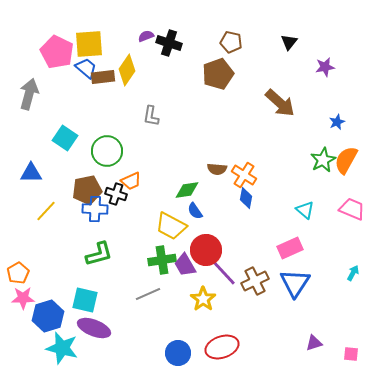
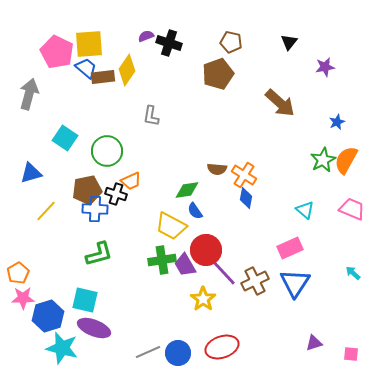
blue triangle at (31, 173): rotated 15 degrees counterclockwise
cyan arrow at (353, 273): rotated 77 degrees counterclockwise
gray line at (148, 294): moved 58 px down
